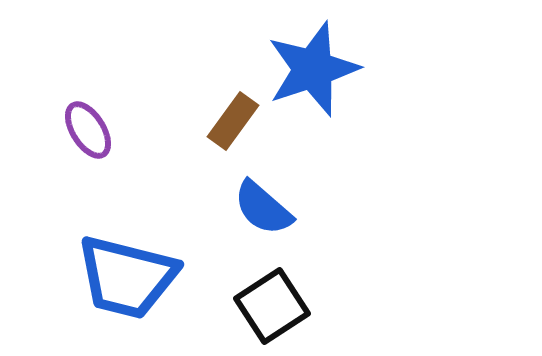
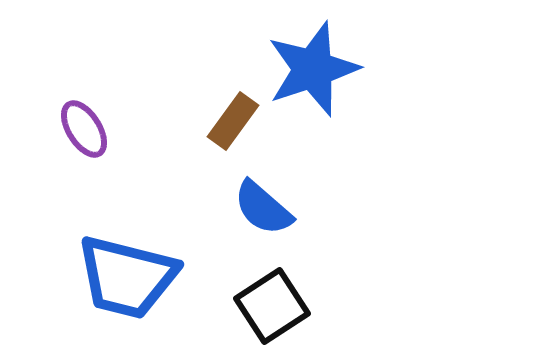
purple ellipse: moved 4 px left, 1 px up
